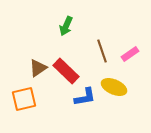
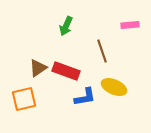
pink rectangle: moved 29 px up; rotated 30 degrees clockwise
red rectangle: rotated 24 degrees counterclockwise
